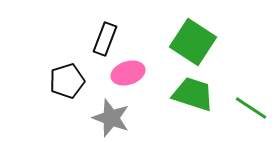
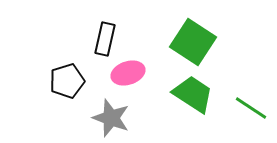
black rectangle: rotated 8 degrees counterclockwise
green trapezoid: rotated 15 degrees clockwise
